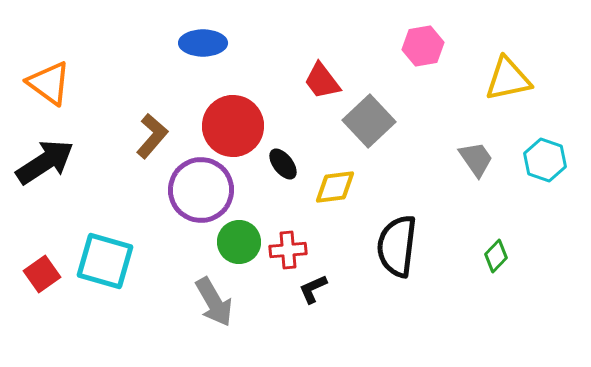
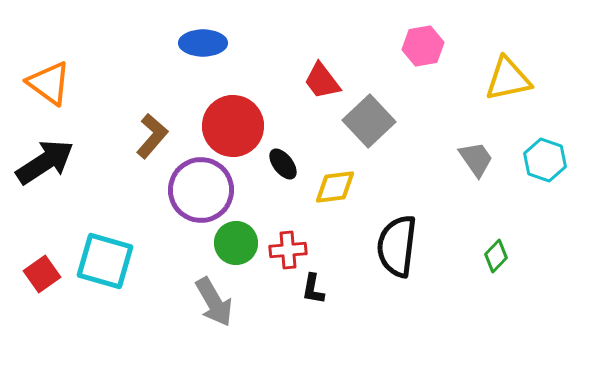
green circle: moved 3 px left, 1 px down
black L-shape: rotated 56 degrees counterclockwise
